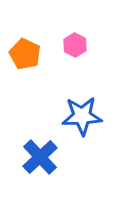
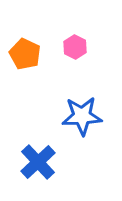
pink hexagon: moved 2 px down
blue cross: moved 2 px left, 5 px down
